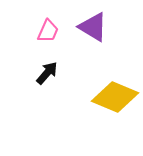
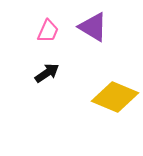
black arrow: rotated 15 degrees clockwise
